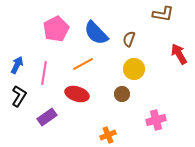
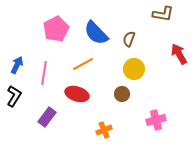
black L-shape: moved 5 px left
purple rectangle: rotated 18 degrees counterclockwise
orange cross: moved 4 px left, 5 px up
